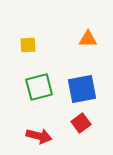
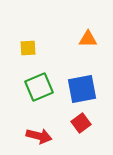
yellow square: moved 3 px down
green square: rotated 8 degrees counterclockwise
